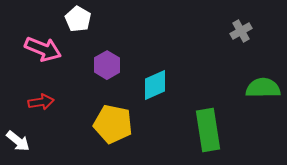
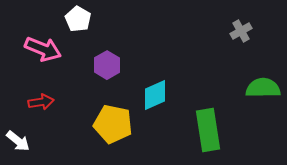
cyan diamond: moved 10 px down
